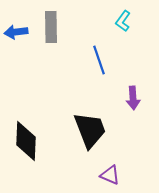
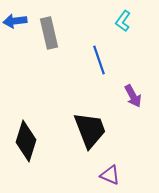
gray rectangle: moved 2 px left, 6 px down; rotated 12 degrees counterclockwise
blue arrow: moved 1 px left, 11 px up
purple arrow: moved 2 px up; rotated 25 degrees counterclockwise
black diamond: rotated 15 degrees clockwise
